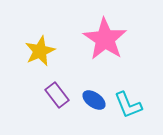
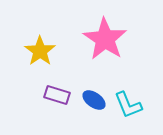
yellow star: rotated 12 degrees counterclockwise
purple rectangle: rotated 35 degrees counterclockwise
